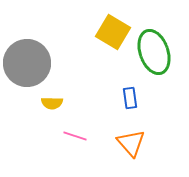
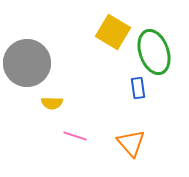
blue rectangle: moved 8 px right, 10 px up
